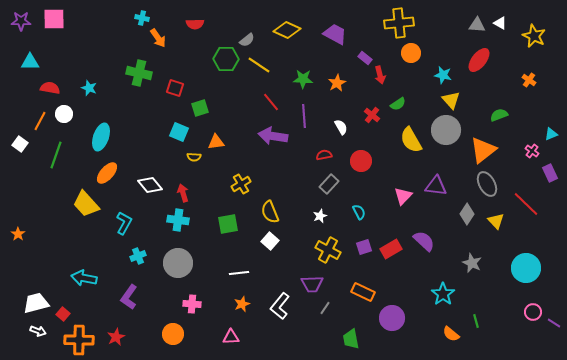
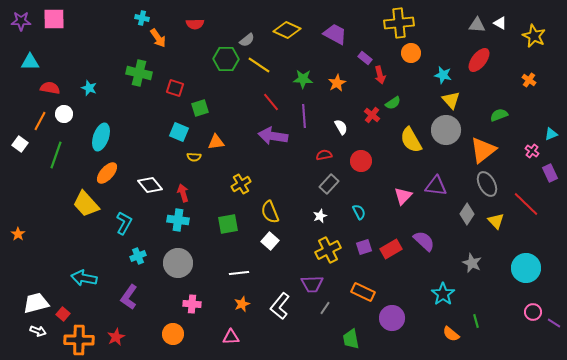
green semicircle at (398, 104): moved 5 px left, 1 px up
yellow cross at (328, 250): rotated 35 degrees clockwise
